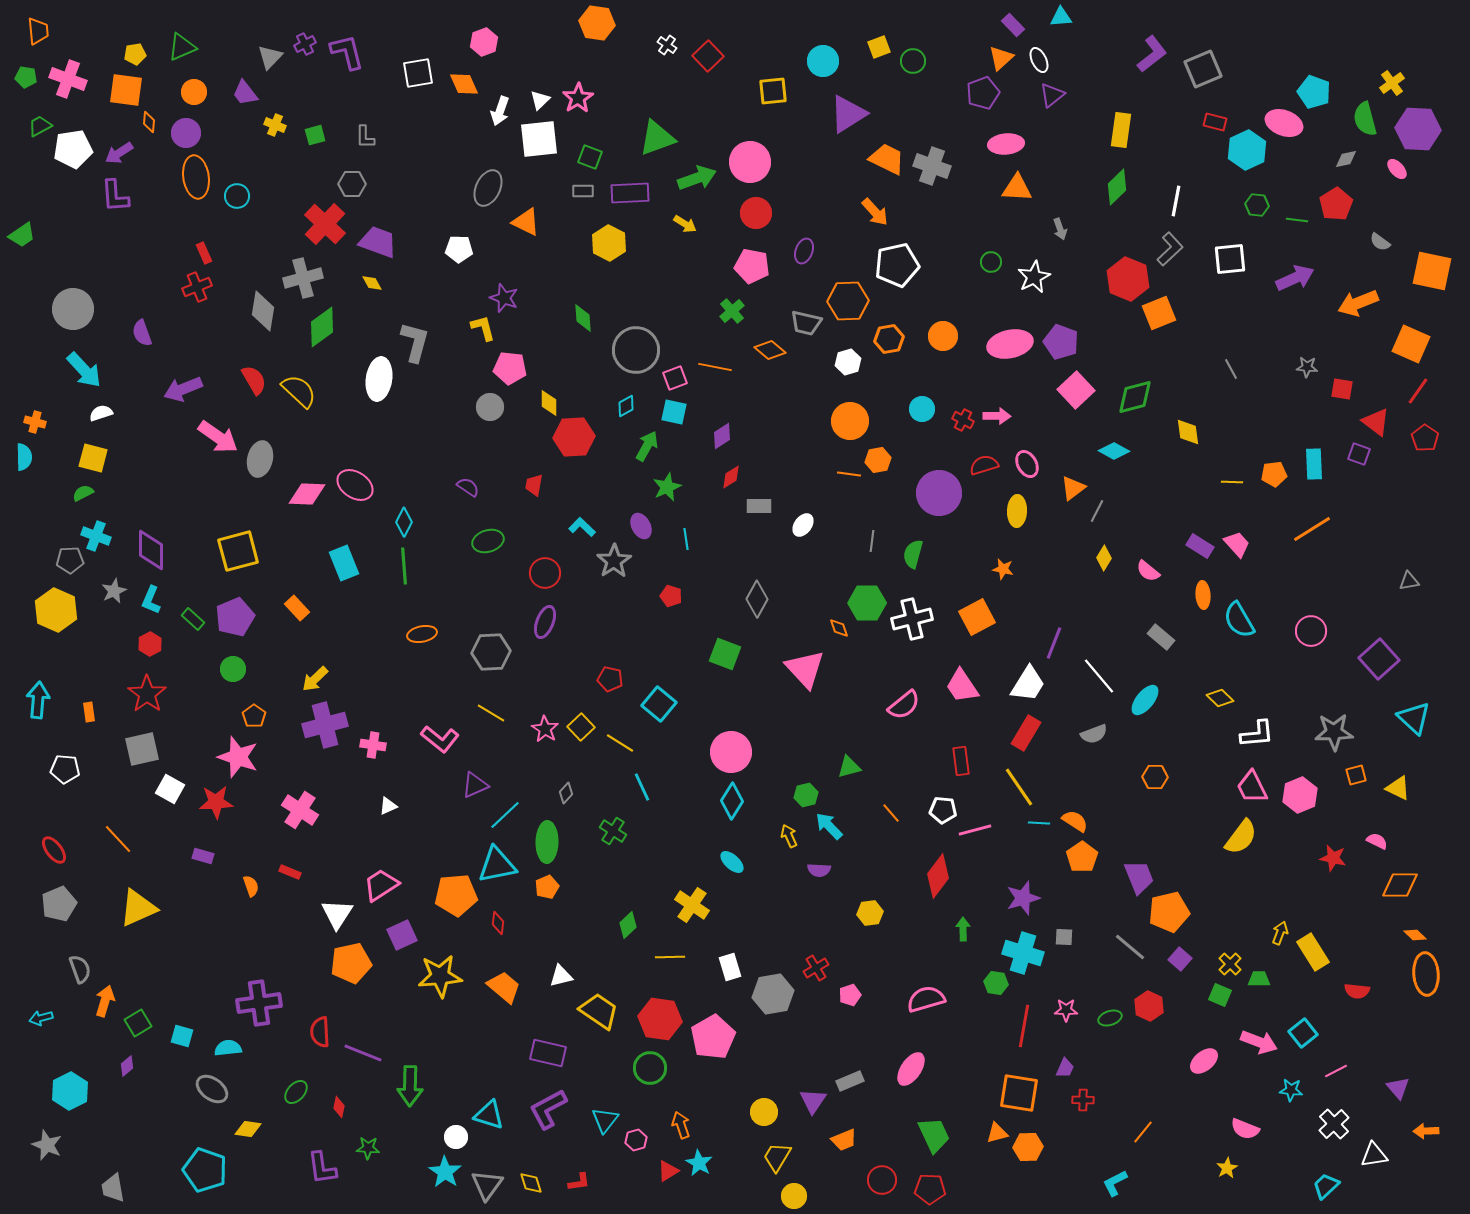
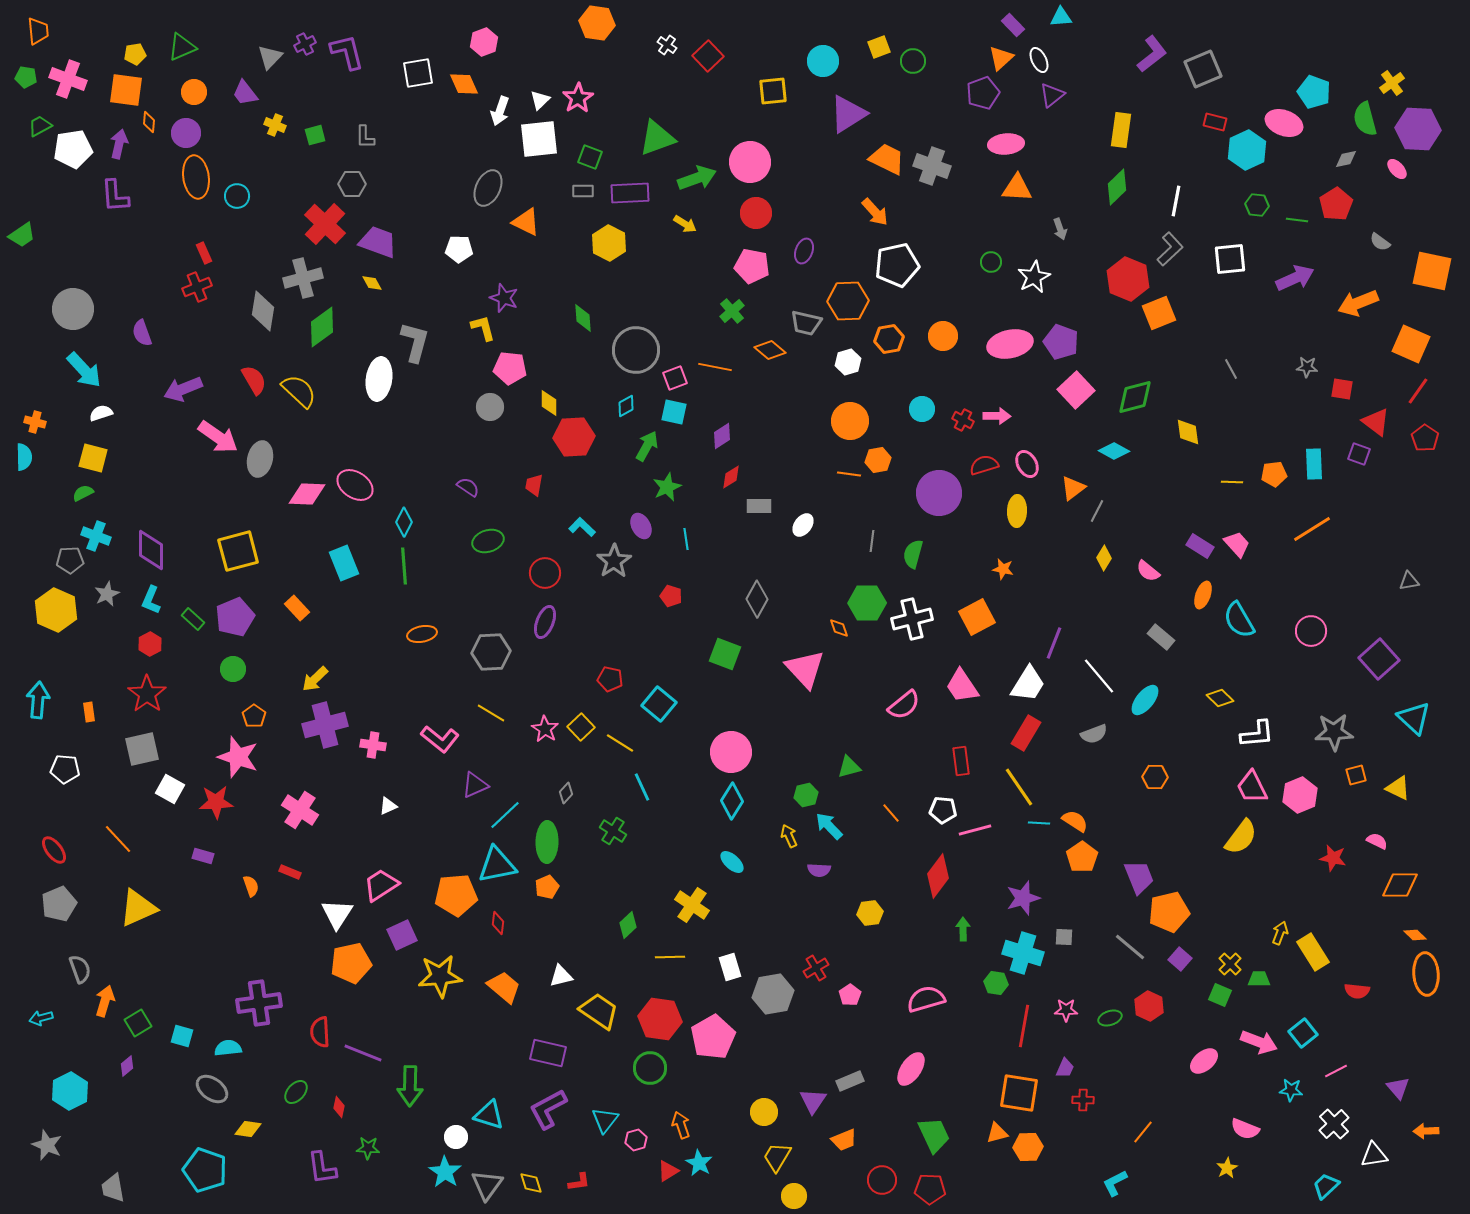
purple arrow at (119, 153): moved 9 px up; rotated 136 degrees clockwise
gray star at (114, 591): moved 7 px left, 3 px down
orange ellipse at (1203, 595): rotated 24 degrees clockwise
pink pentagon at (850, 995): rotated 15 degrees counterclockwise
